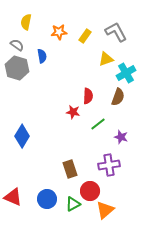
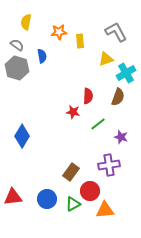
yellow rectangle: moved 5 px left, 5 px down; rotated 40 degrees counterclockwise
brown rectangle: moved 1 px right, 3 px down; rotated 54 degrees clockwise
red triangle: rotated 30 degrees counterclockwise
orange triangle: rotated 36 degrees clockwise
